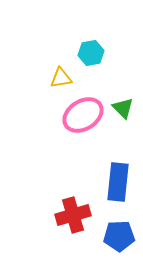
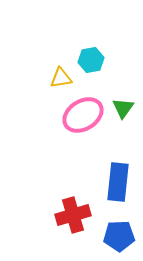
cyan hexagon: moved 7 px down
green triangle: rotated 20 degrees clockwise
